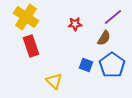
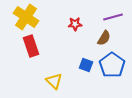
purple line: rotated 24 degrees clockwise
